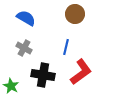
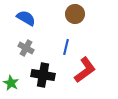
gray cross: moved 2 px right
red L-shape: moved 4 px right, 2 px up
green star: moved 3 px up
